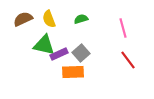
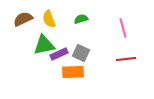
green triangle: rotated 25 degrees counterclockwise
gray square: rotated 24 degrees counterclockwise
red line: moved 2 px left, 1 px up; rotated 60 degrees counterclockwise
